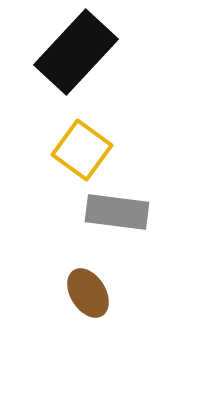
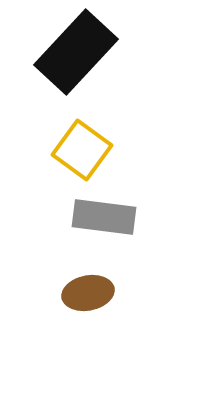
gray rectangle: moved 13 px left, 5 px down
brown ellipse: rotated 69 degrees counterclockwise
